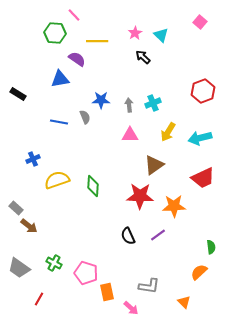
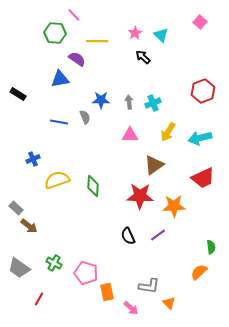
gray arrow: moved 3 px up
orange triangle: moved 15 px left, 1 px down
